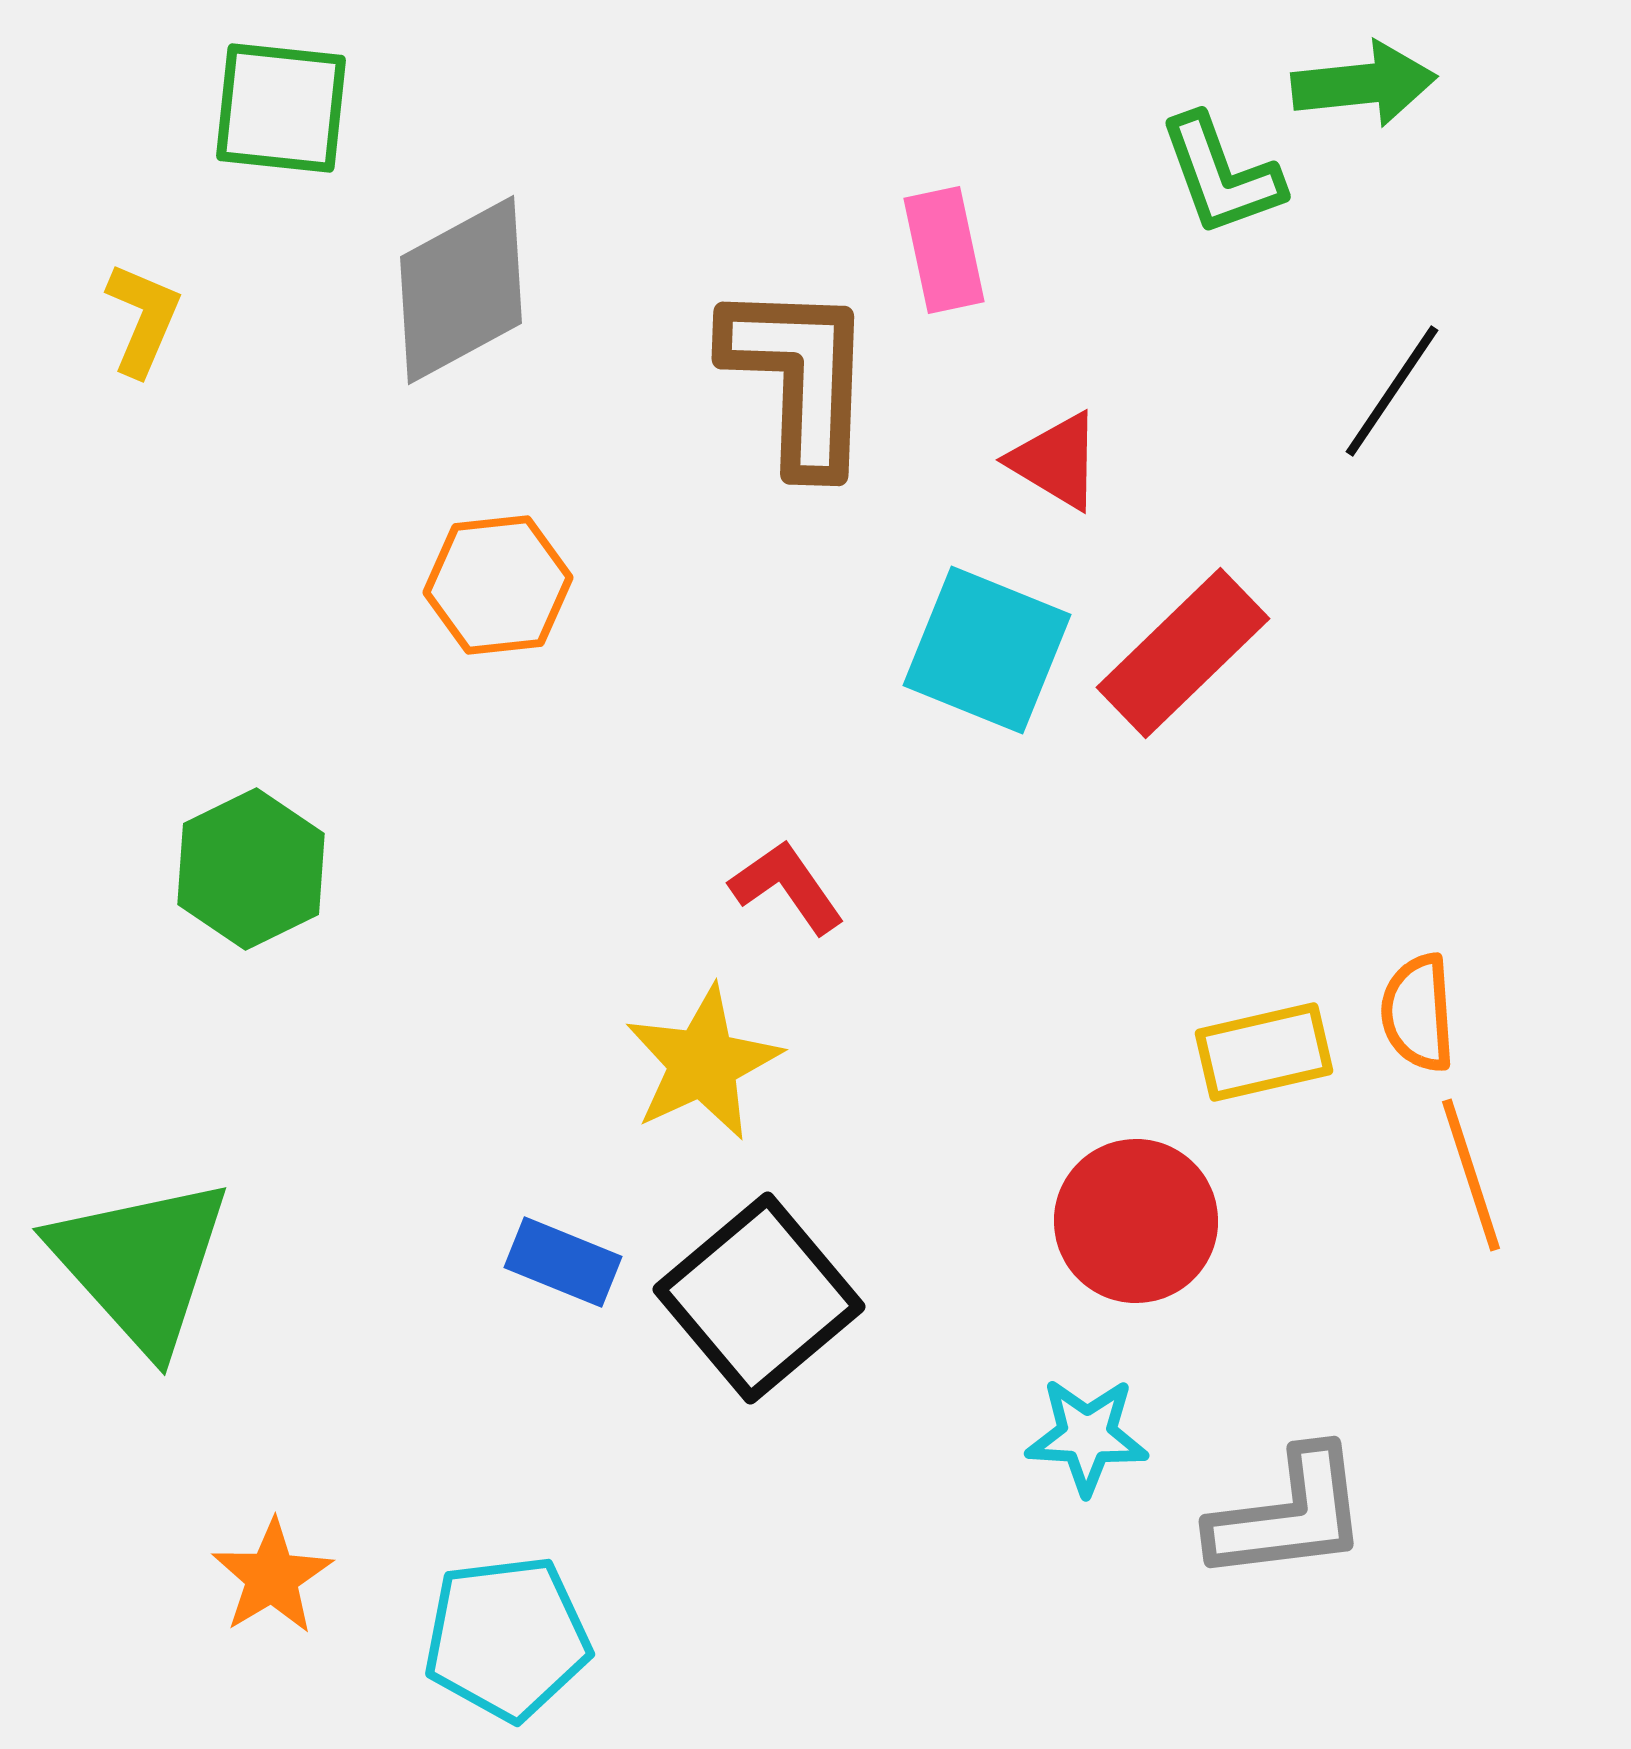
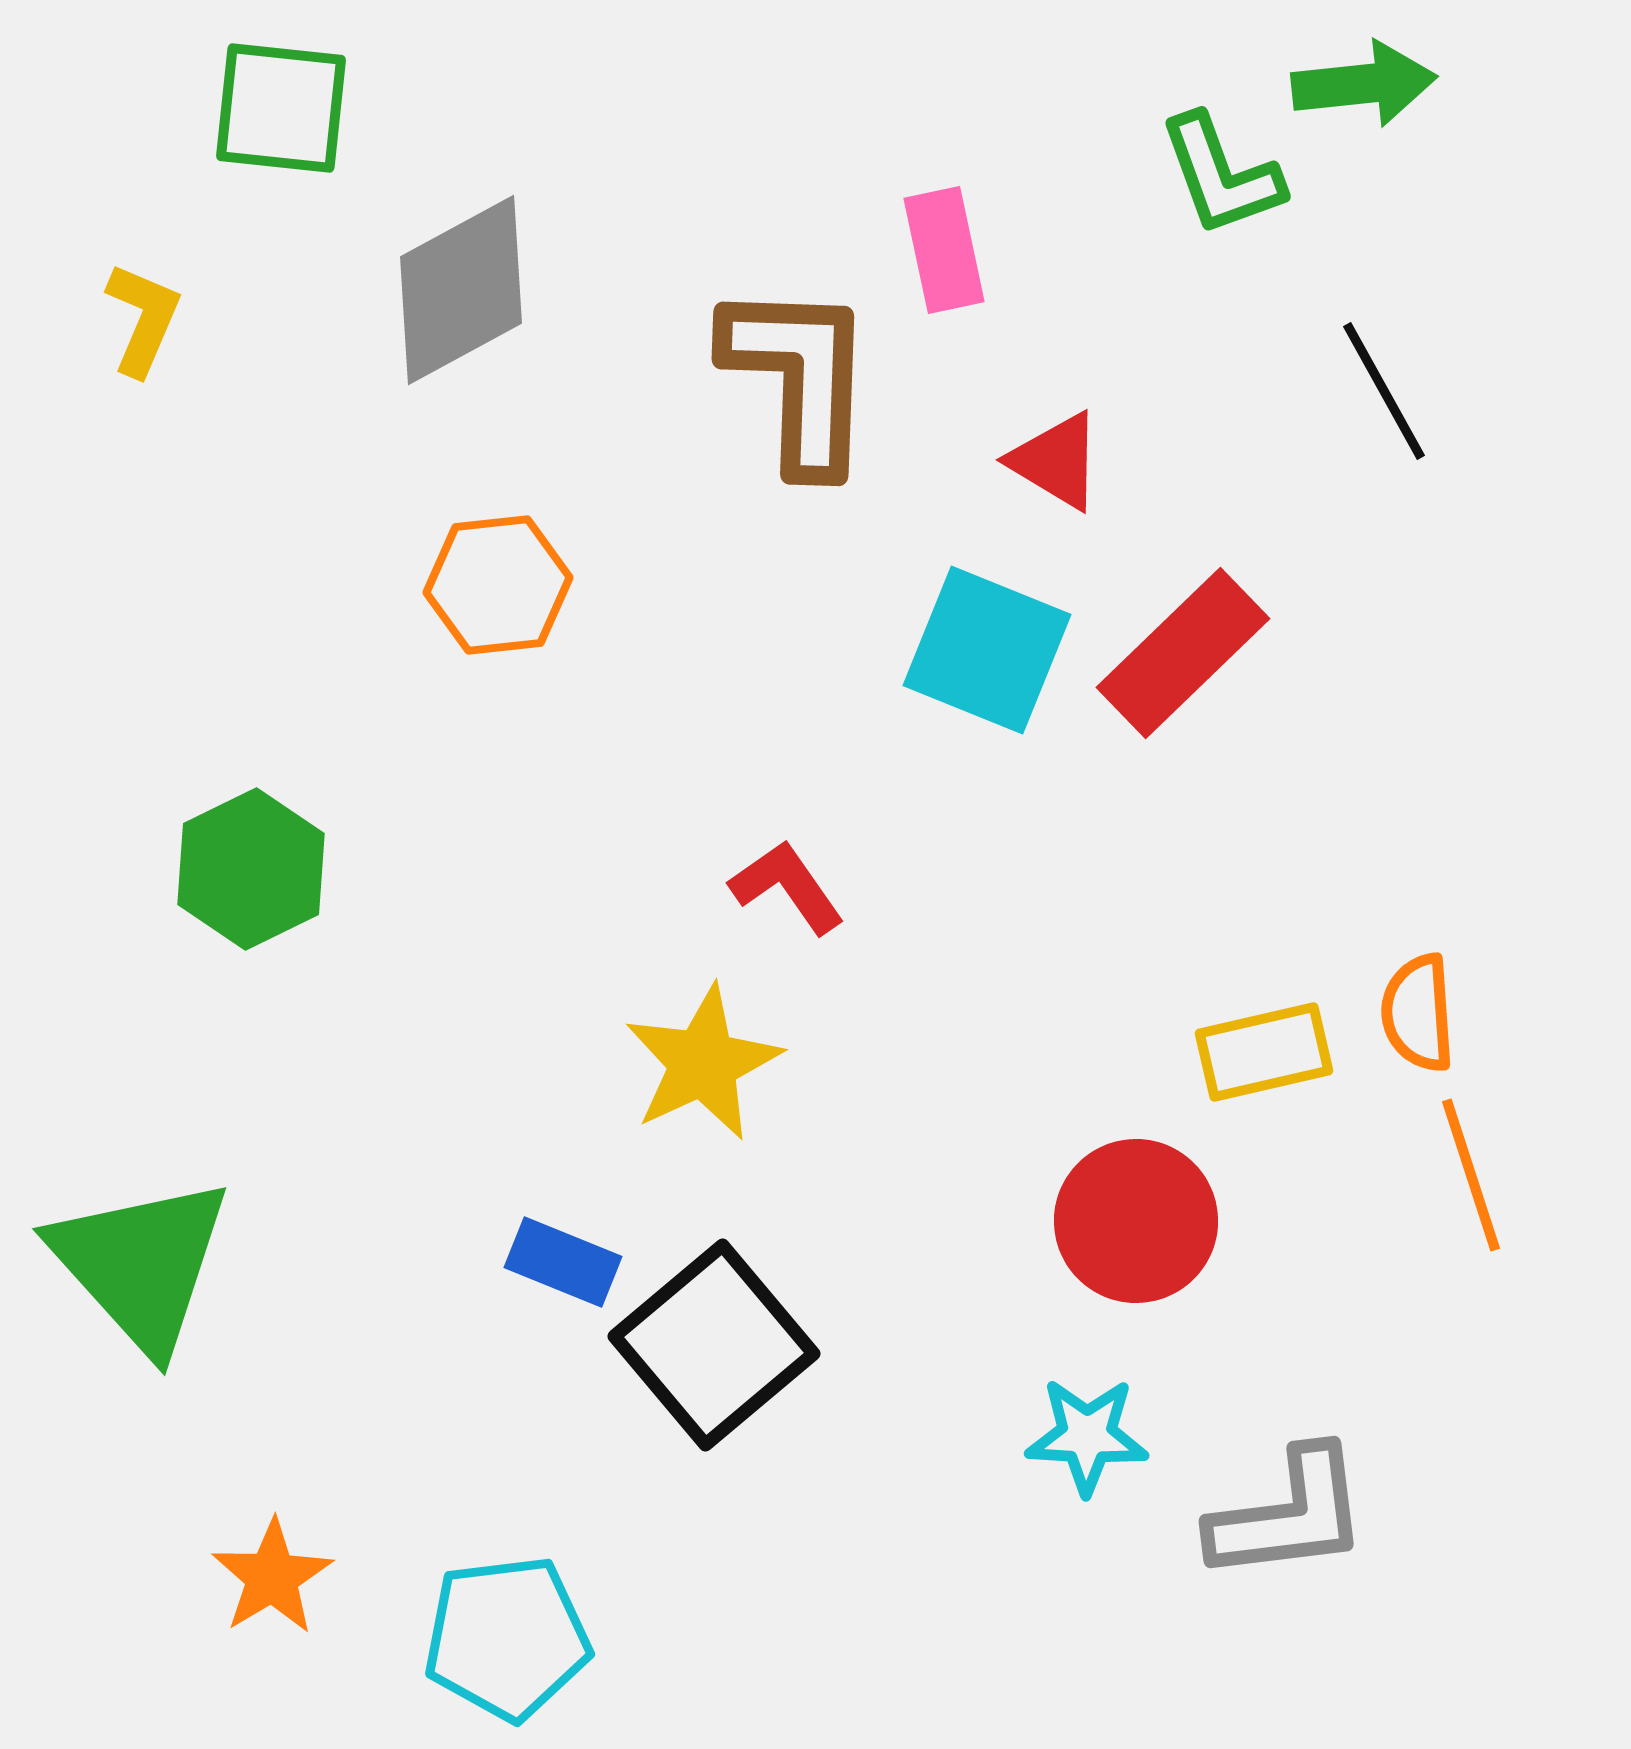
black line: moved 8 px left; rotated 63 degrees counterclockwise
black square: moved 45 px left, 47 px down
